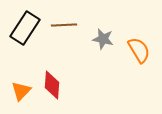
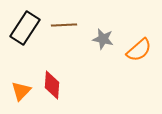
orange semicircle: rotated 80 degrees clockwise
